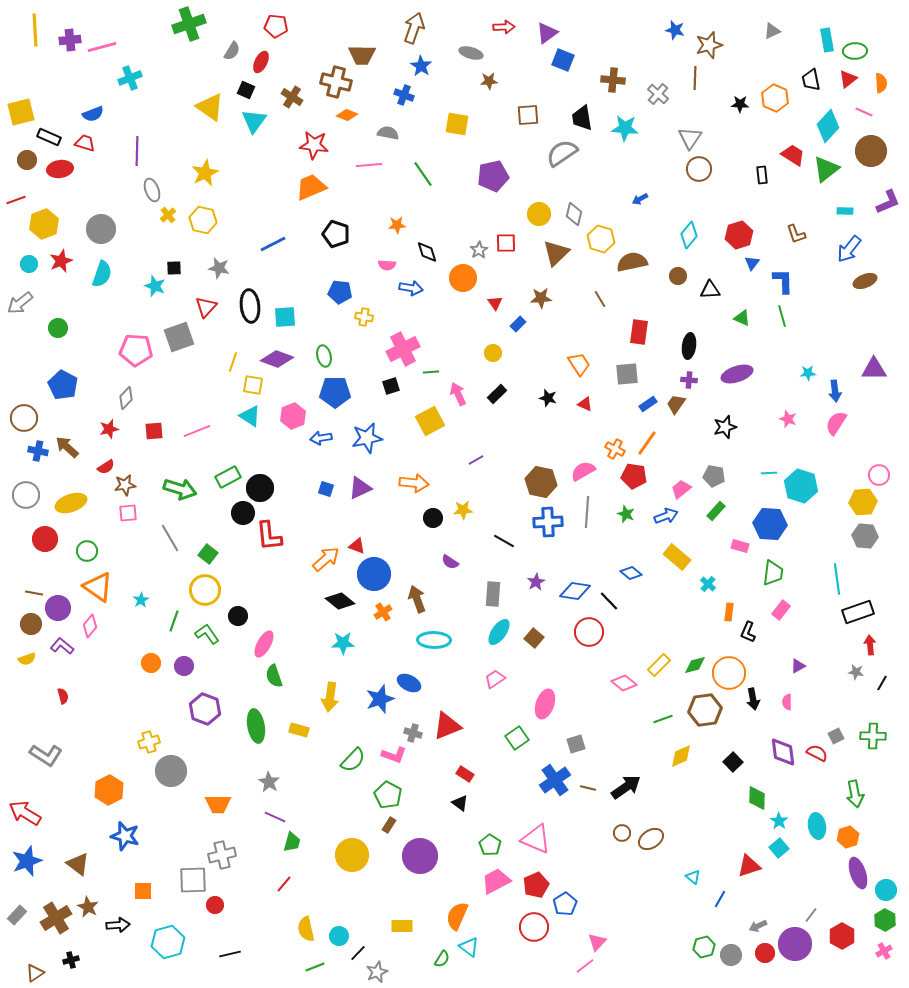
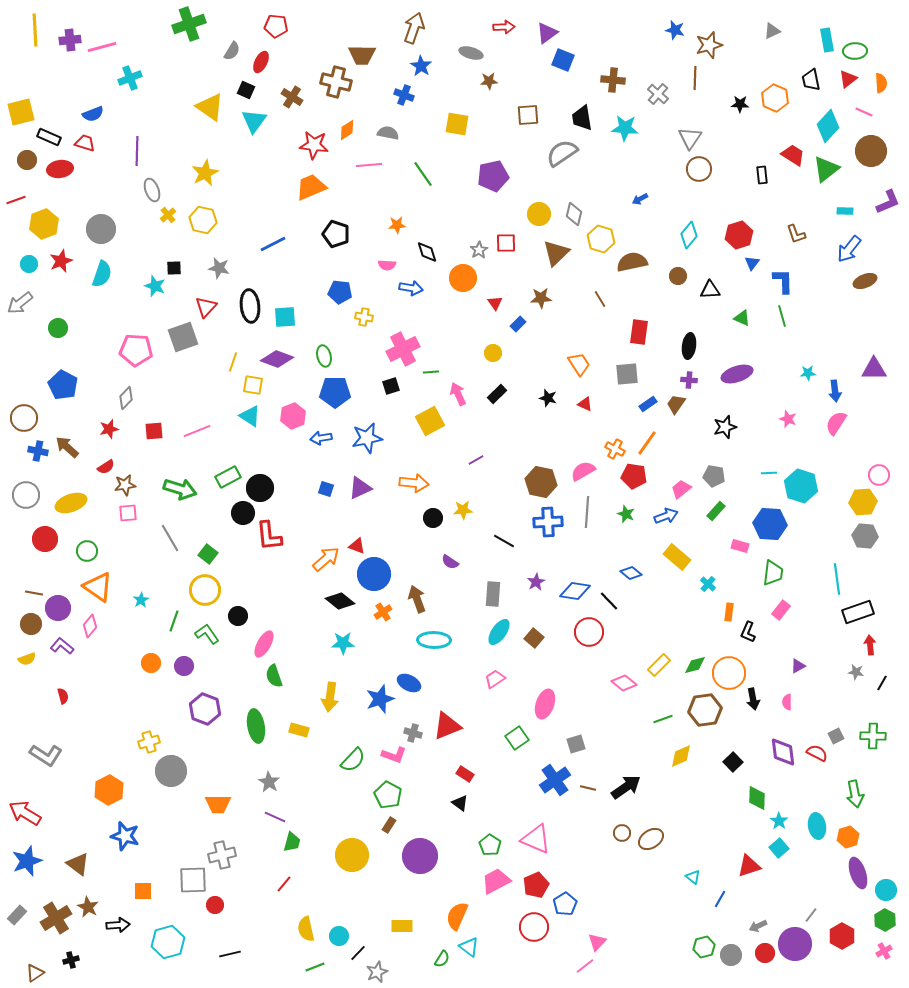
orange diamond at (347, 115): moved 15 px down; rotated 55 degrees counterclockwise
gray square at (179, 337): moved 4 px right
